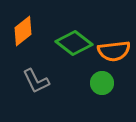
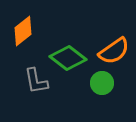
green diamond: moved 6 px left, 15 px down
orange semicircle: rotated 28 degrees counterclockwise
gray L-shape: rotated 16 degrees clockwise
